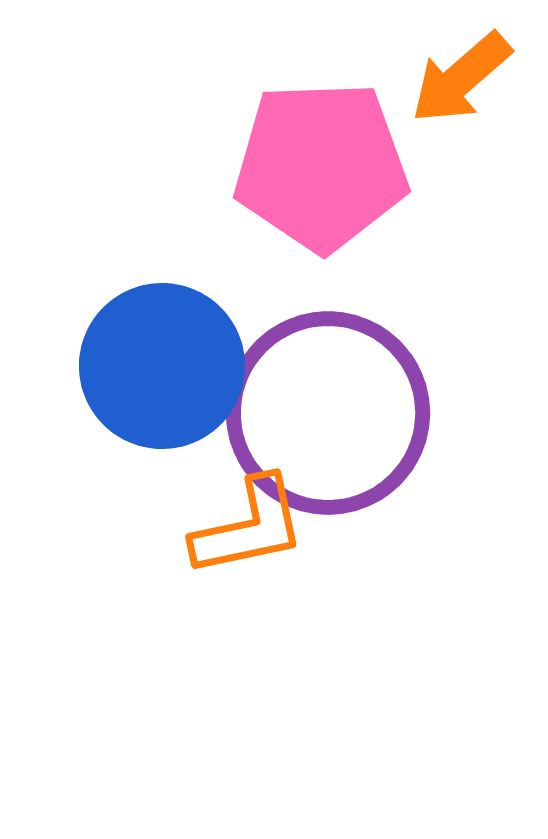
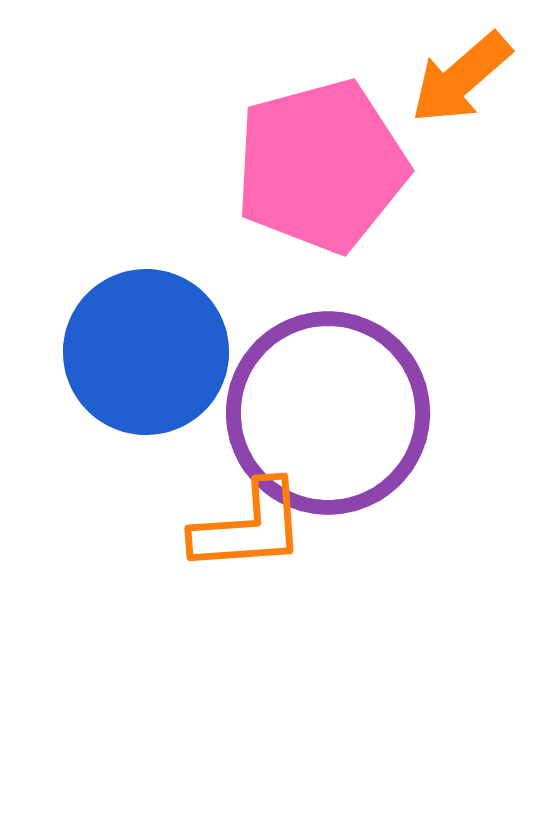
pink pentagon: rotated 13 degrees counterclockwise
blue circle: moved 16 px left, 14 px up
orange L-shape: rotated 8 degrees clockwise
